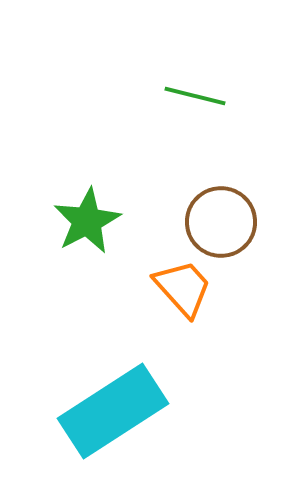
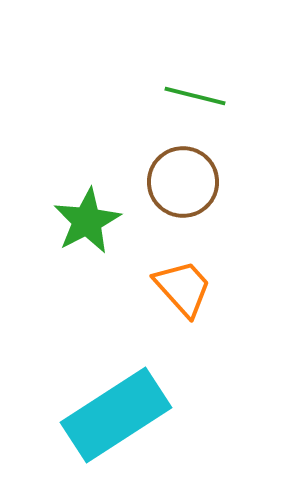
brown circle: moved 38 px left, 40 px up
cyan rectangle: moved 3 px right, 4 px down
